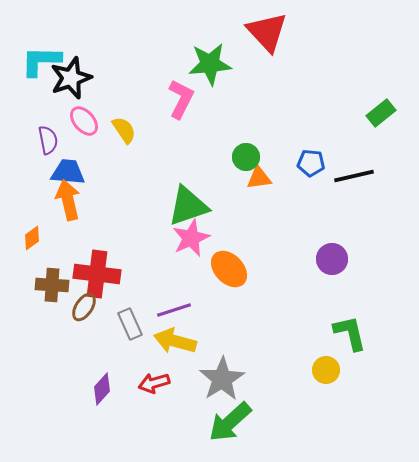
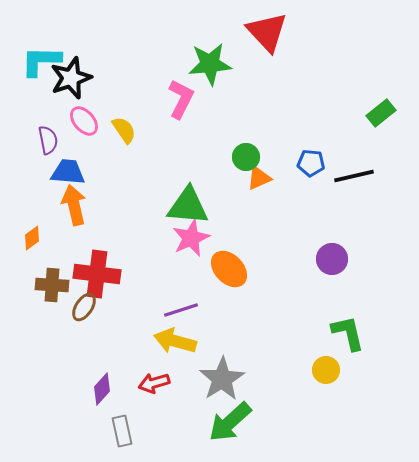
orange triangle: rotated 16 degrees counterclockwise
orange arrow: moved 6 px right, 5 px down
green triangle: rotated 24 degrees clockwise
purple line: moved 7 px right
gray rectangle: moved 8 px left, 107 px down; rotated 12 degrees clockwise
green L-shape: moved 2 px left
